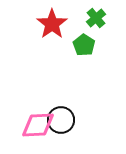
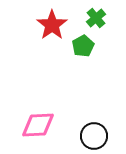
red star: moved 1 px down
green pentagon: moved 1 px left, 1 px down; rotated 10 degrees clockwise
black circle: moved 33 px right, 16 px down
